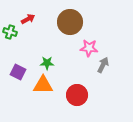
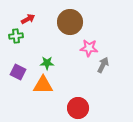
green cross: moved 6 px right, 4 px down; rotated 24 degrees counterclockwise
red circle: moved 1 px right, 13 px down
